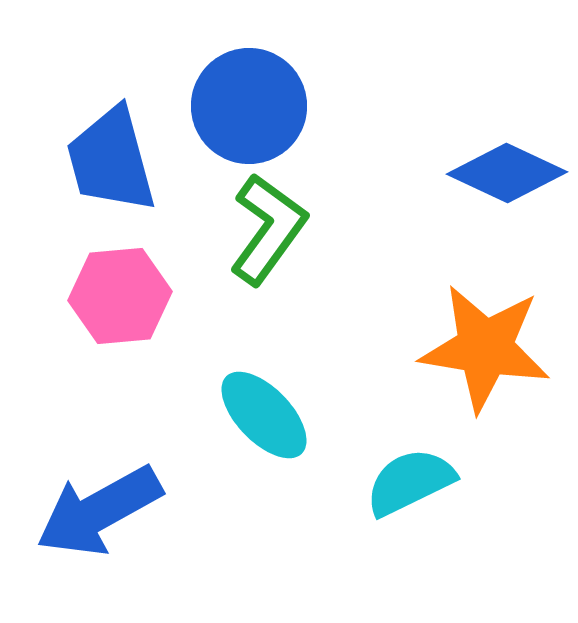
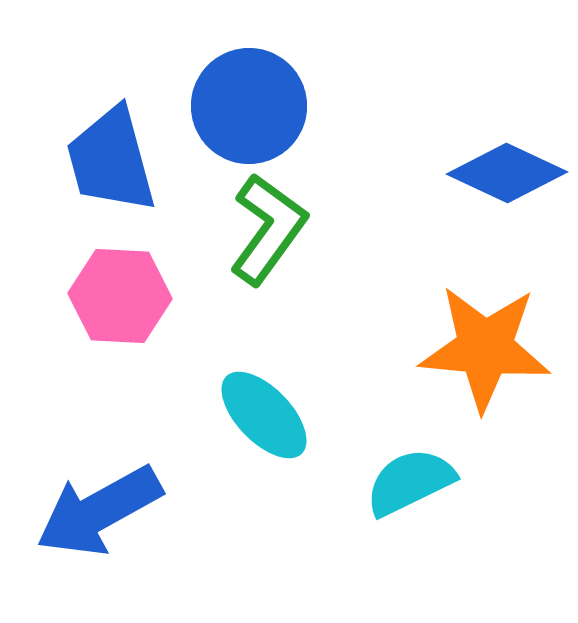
pink hexagon: rotated 8 degrees clockwise
orange star: rotated 4 degrees counterclockwise
